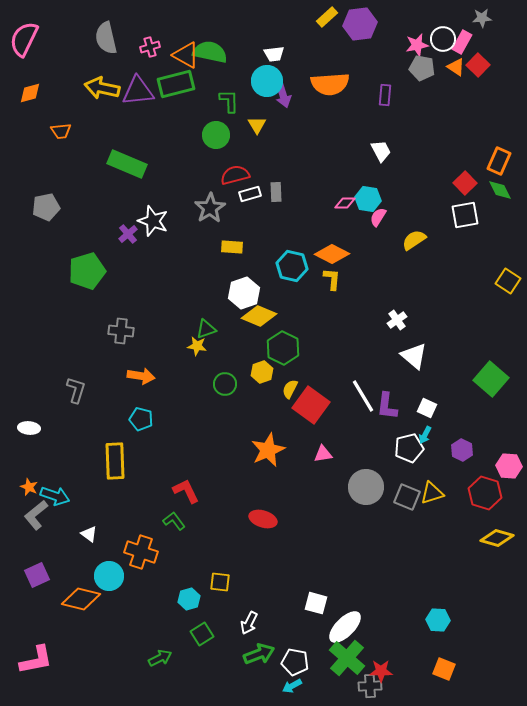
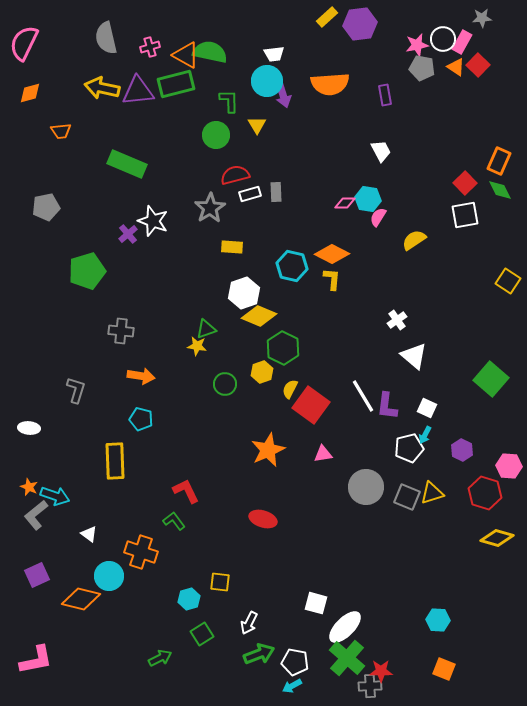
pink semicircle at (24, 39): moved 4 px down
purple rectangle at (385, 95): rotated 15 degrees counterclockwise
